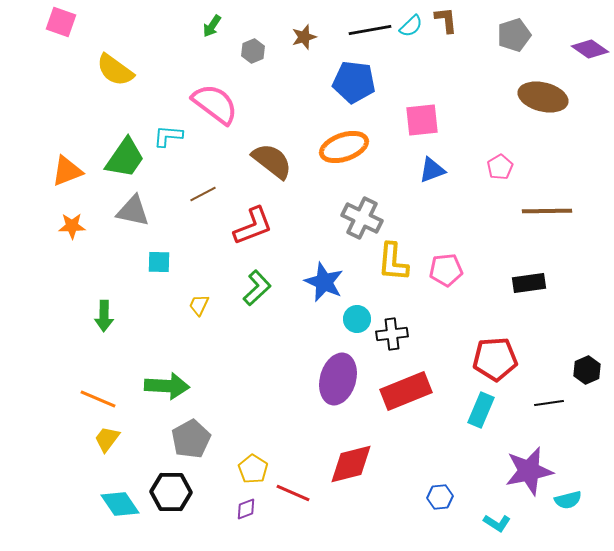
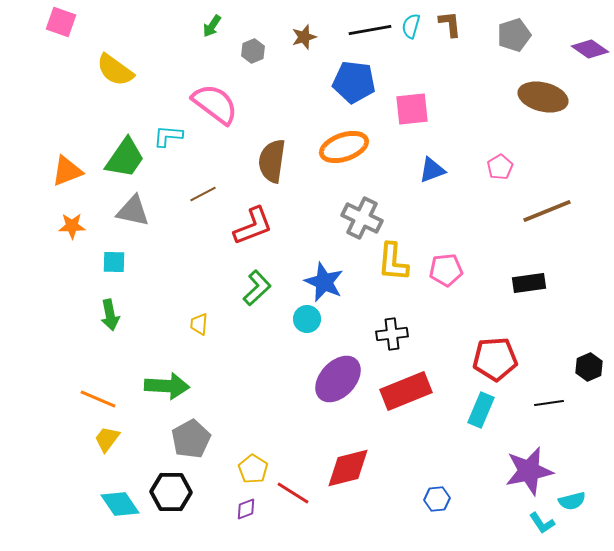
brown L-shape at (446, 20): moved 4 px right, 4 px down
cyan semicircle at (411, 26): rotated 150 degrees clockwise
pink square at (422, 120): moved 10 px left, 11 px up
brown semicircle at (272, 161): rotated 120 degrees counterclockwise
brown line at (547, 211): rotated 21 degrees counterclockwise
cyan square at (159, 262): moved 45 px left
yellow trapezoid at (199, 305): moved 19 px down; rotated 20 degrees counterclockwise
green arrow at (104, 316): moved 6 px right, 1 px up; rotated 12 degrees counterclockwise
cyan circle at (357, 319): moved 50 px left
black hexagon at (587, 370): moved 2 px right, 3 px up
purple ellipse at (338, 379): rotated 27 degrees clockwise
red diamond at (351, 464): moved 3 px left, 4 px down
red line at (293, 493): rotated 8 degrees clockwise
blue hexagon at (440, 497): moved 3 px left, 2 px down
cyan semicircle at (568, 500): moved 4 px right, 1 px down
cyan L-shape at (497, 523): moved 45 px right; rotated 24 degrees clockwise
